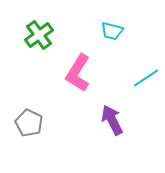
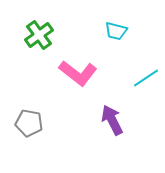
cyan trapezoid: moved 4 px right
pink L-shape: rotated 84 degrees counterclockwise
gray pentagon: rotated 16 degrees counterclockwise
